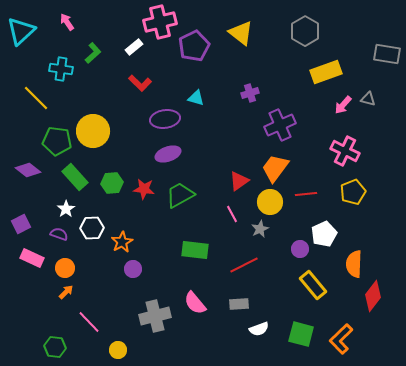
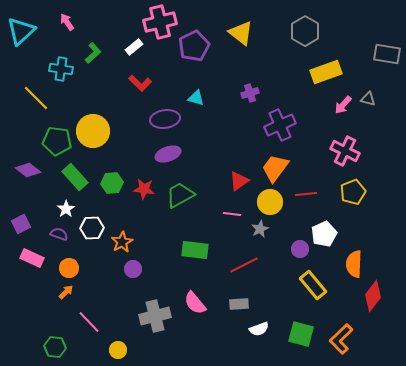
pink line at (232, 214): rotated 54 degrees counterclockwise
orange circle at (65, 268): moved 4 px right
